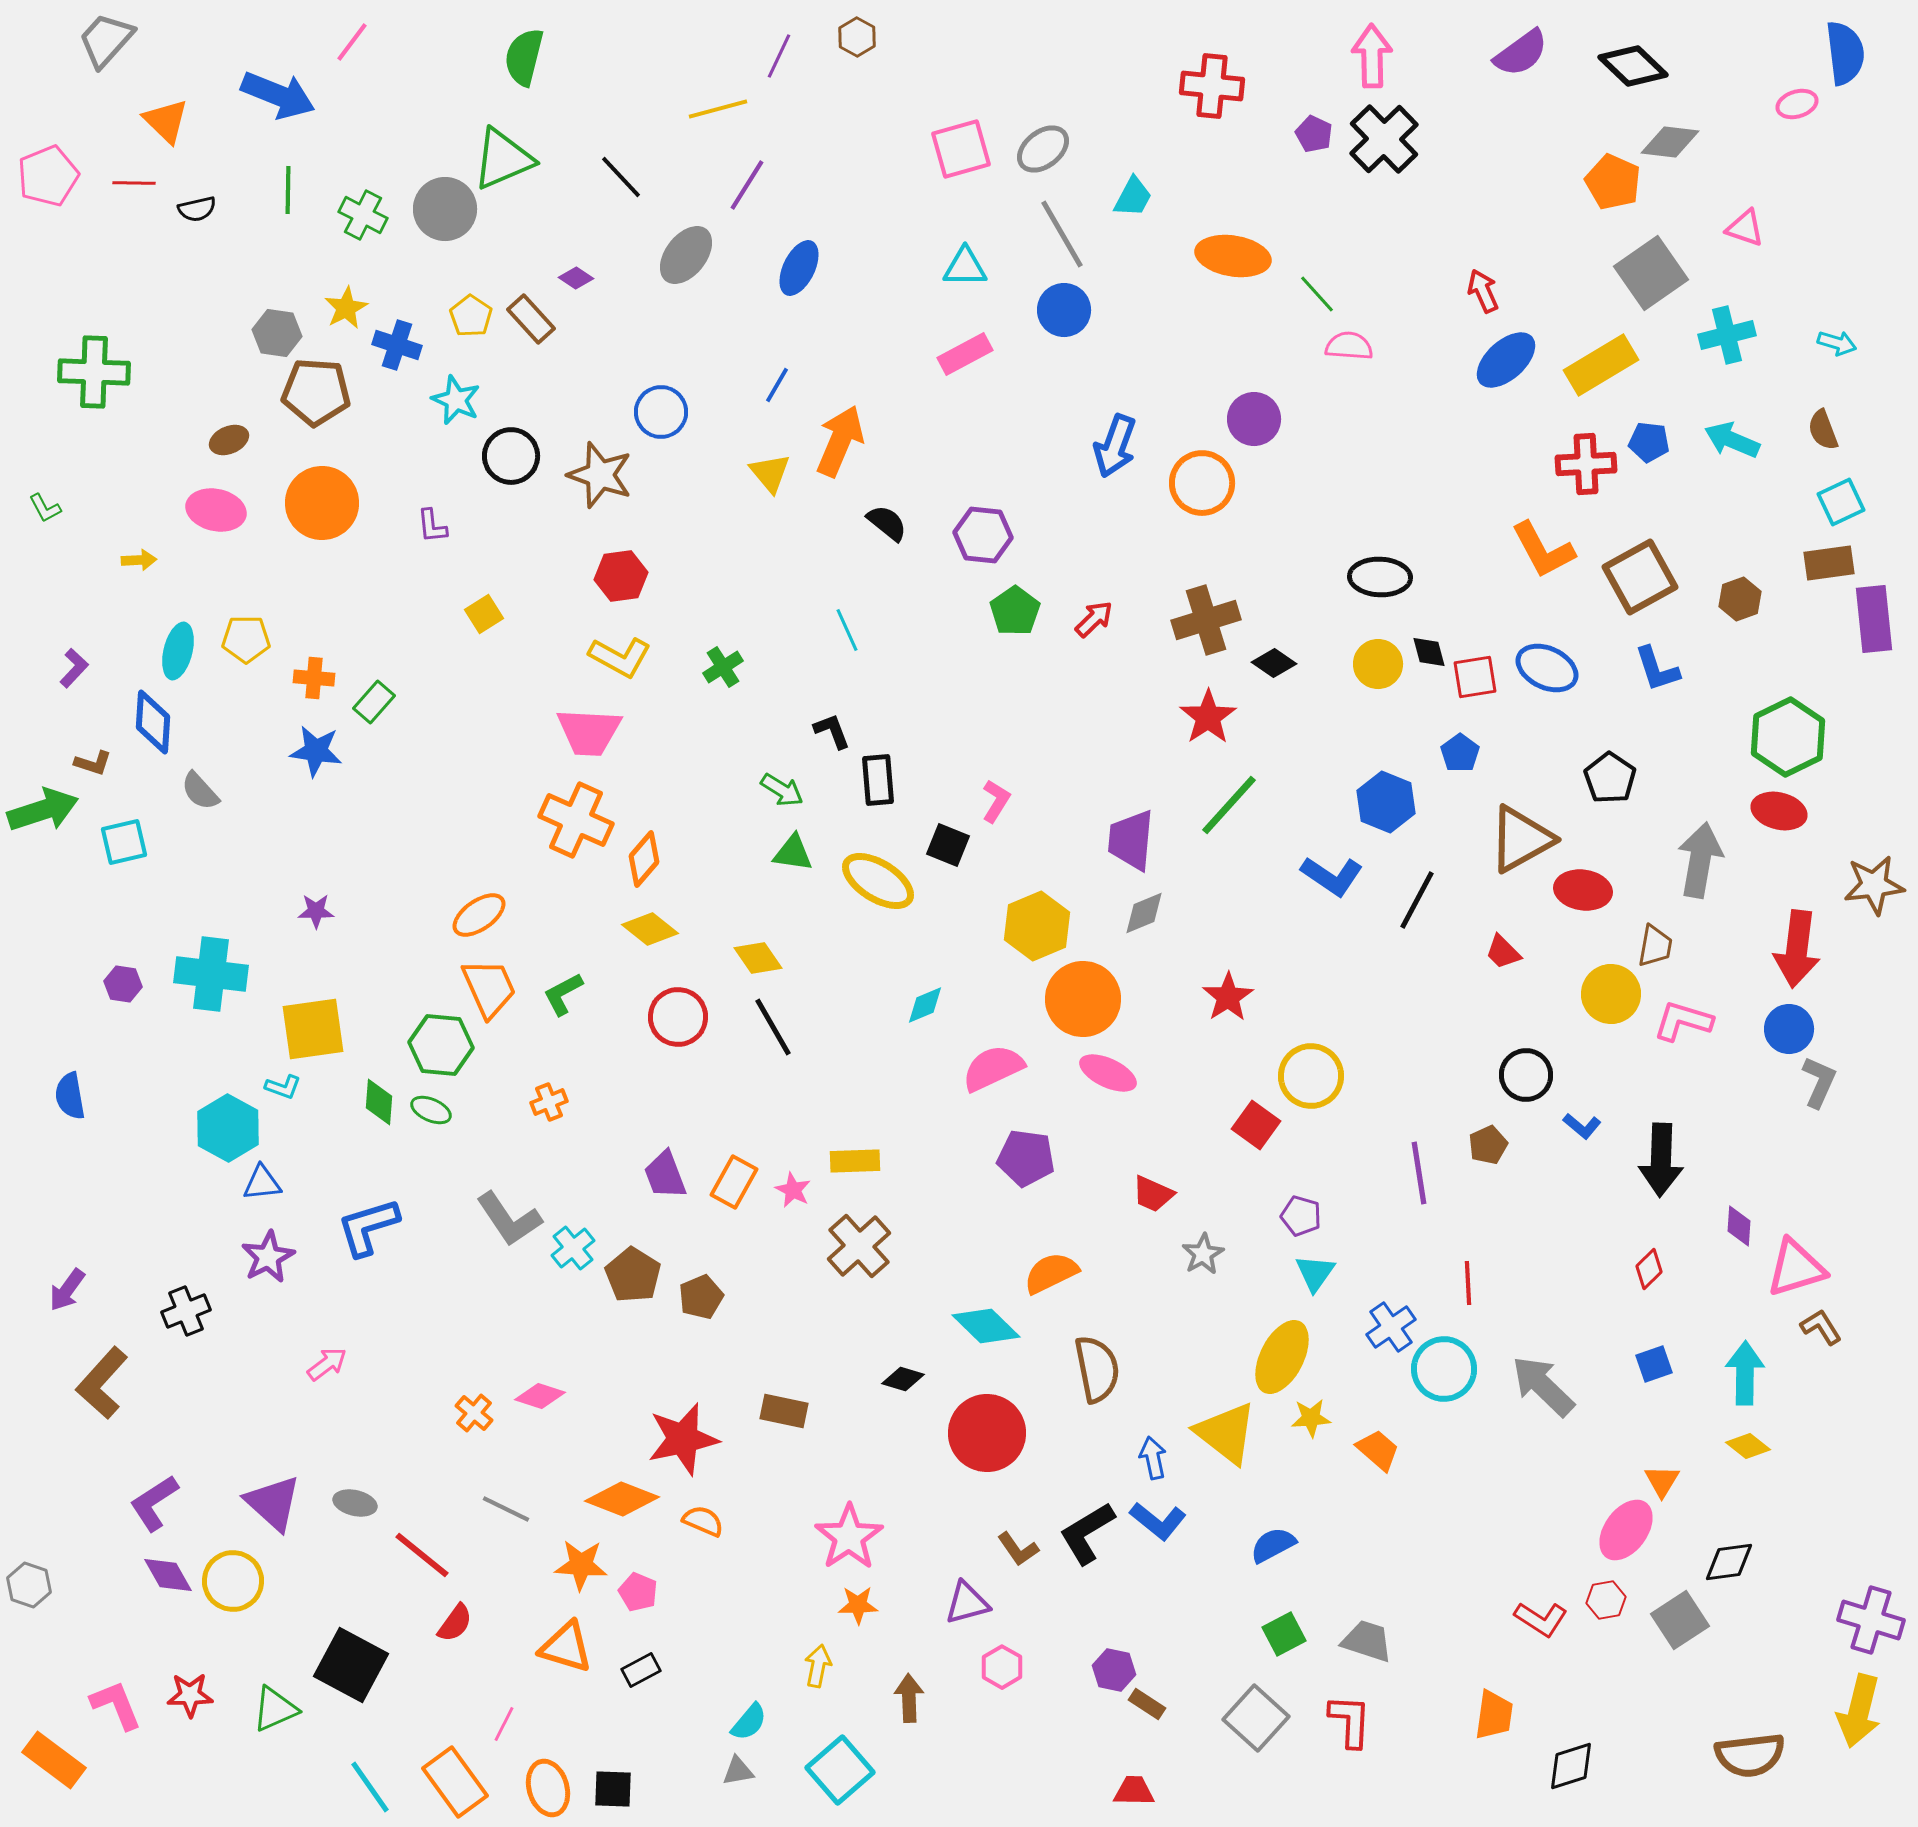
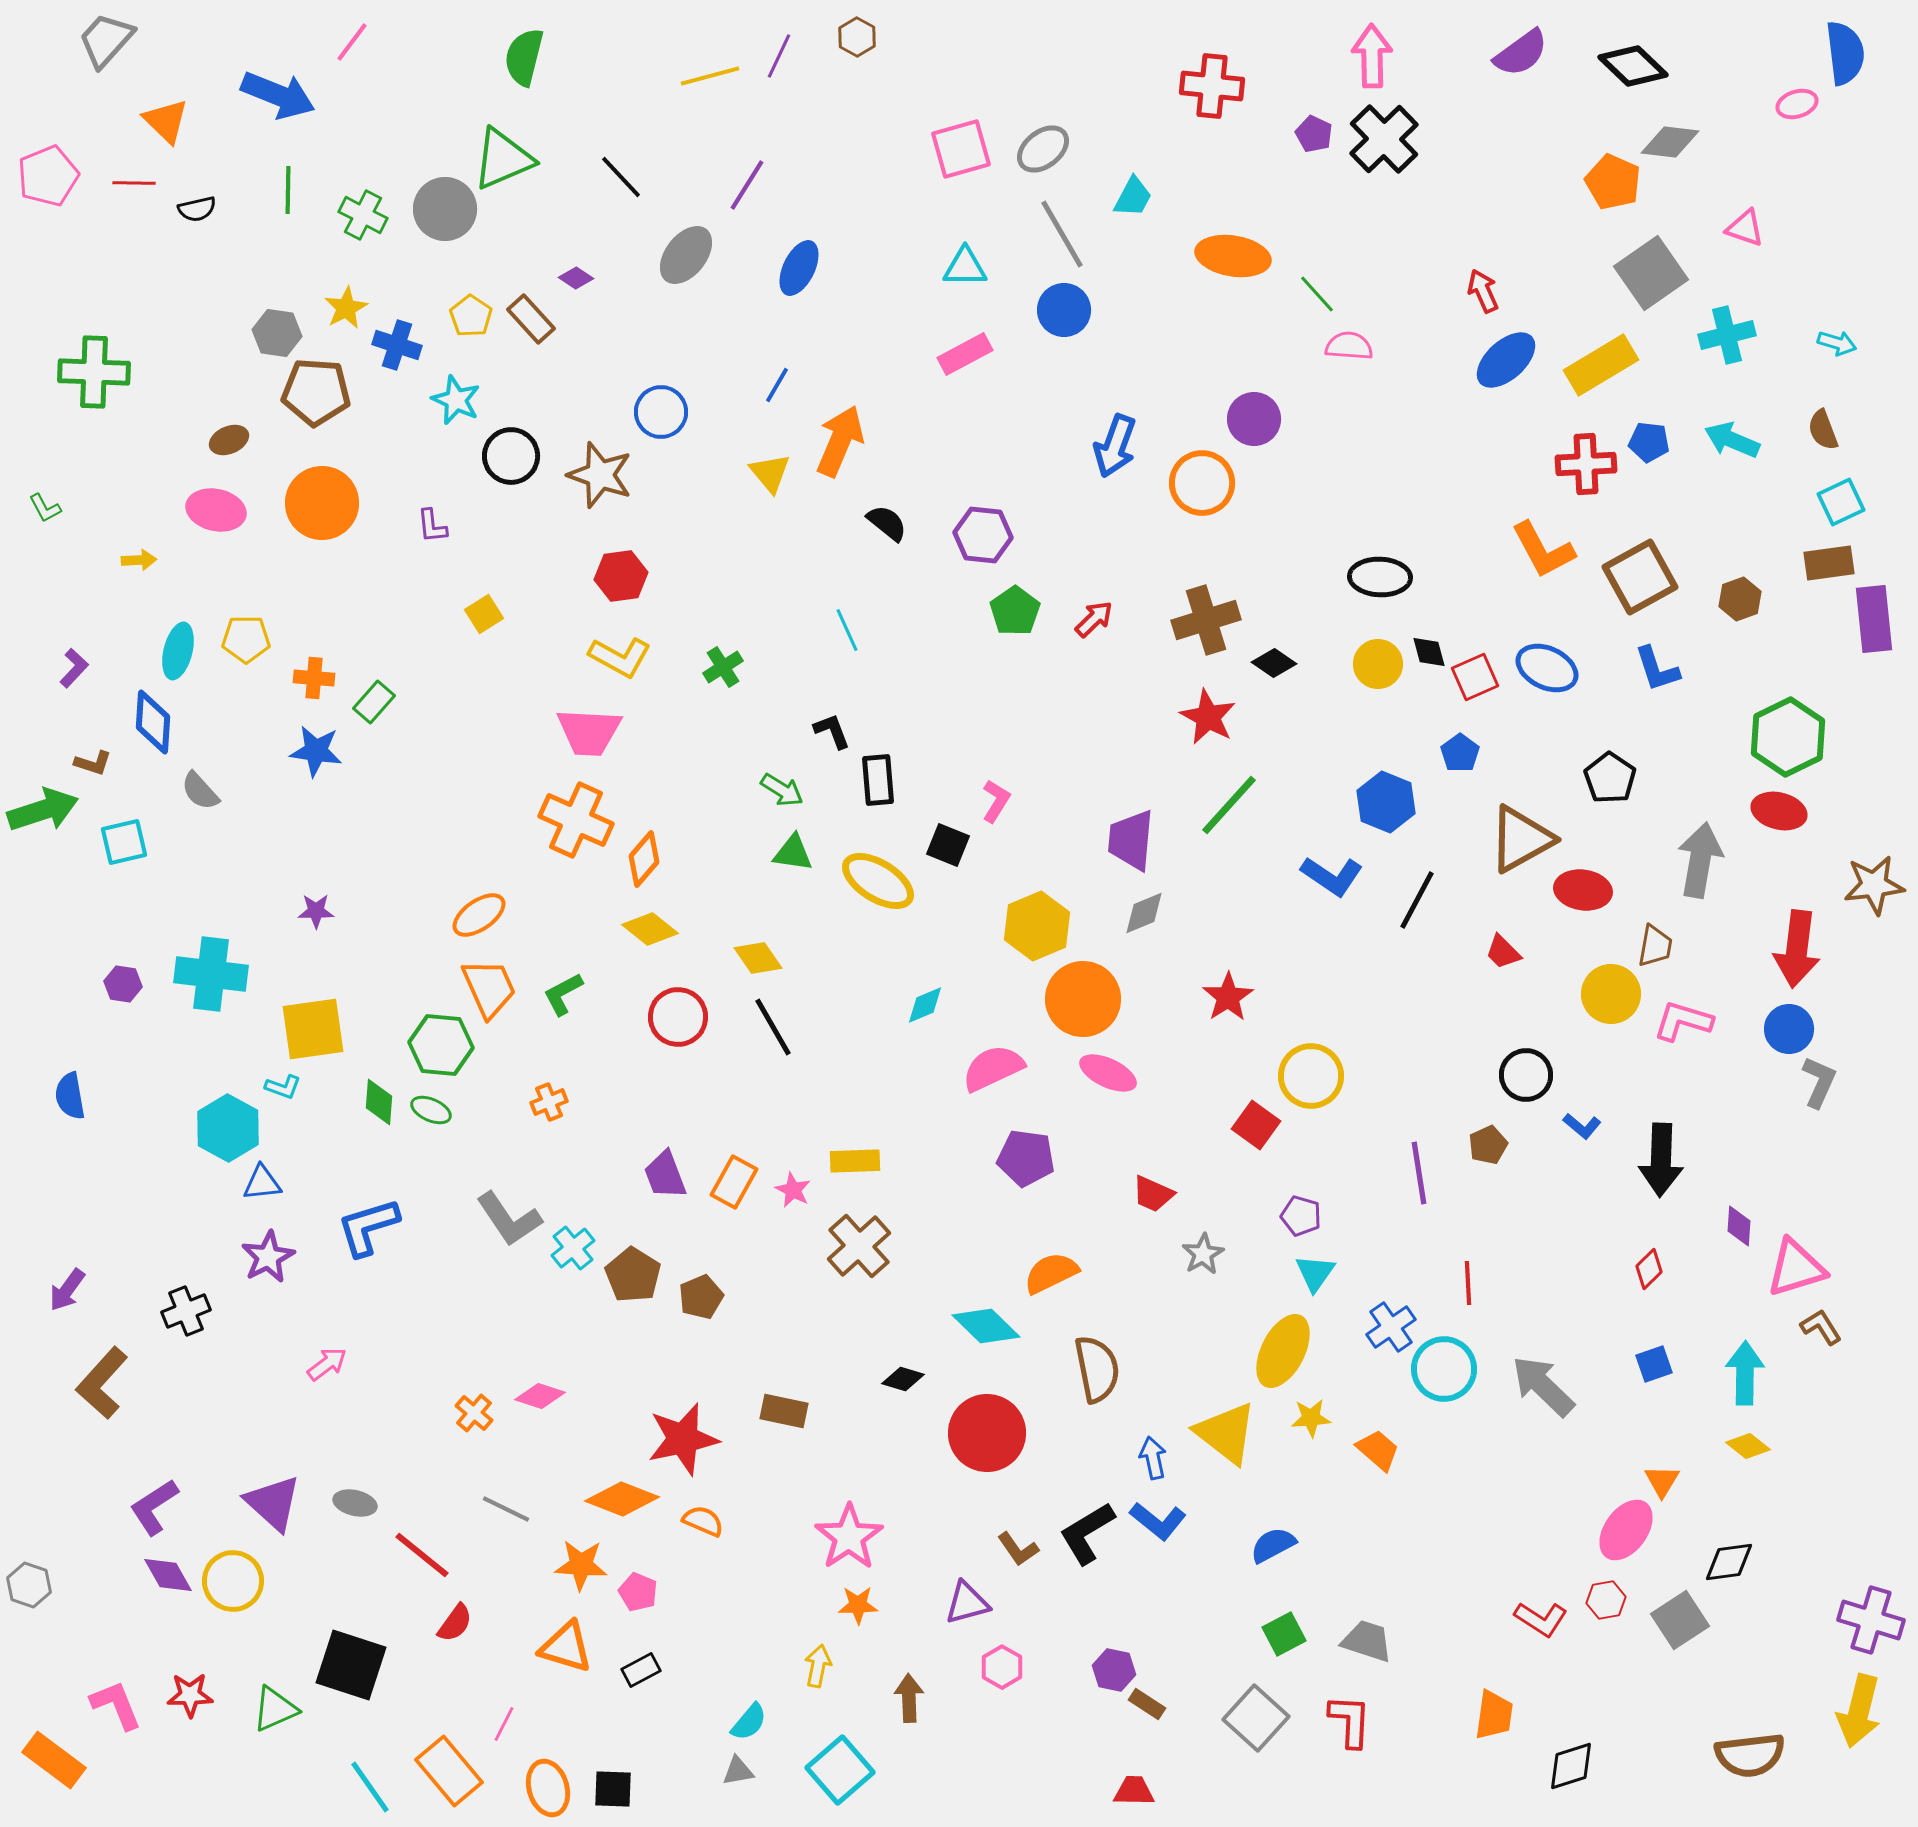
yellow line at (718, 109): moved 8 px left, 33 px up
red square at (1475, 677): rotated 15 degrees counterclockwise
red star at (1208, 717): rotated 10 degrees counterclockwise
yellow ellipse at (1282, 1357): moved 1 px right, 6 px up
purple L-shape at (154, 1503): moved 4 px down
black square at (351, 1665): rotated 10 degrees counterclockwise
orange rectangle at (455, 1782): moved 6 px left, 11 px up; rotated 4 degrees counterclockwise
